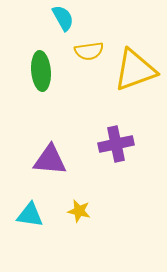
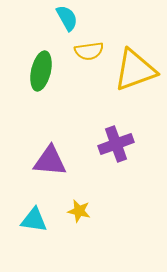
cyan semicircle: moved 4 px right
green ellipse: rotated 18 degrees clockwise
purple cross: rotated 8 degrees counterclockwise
purple triangle: moved 1 px down
cyan triangle: moved 4 px right, 5 px down
